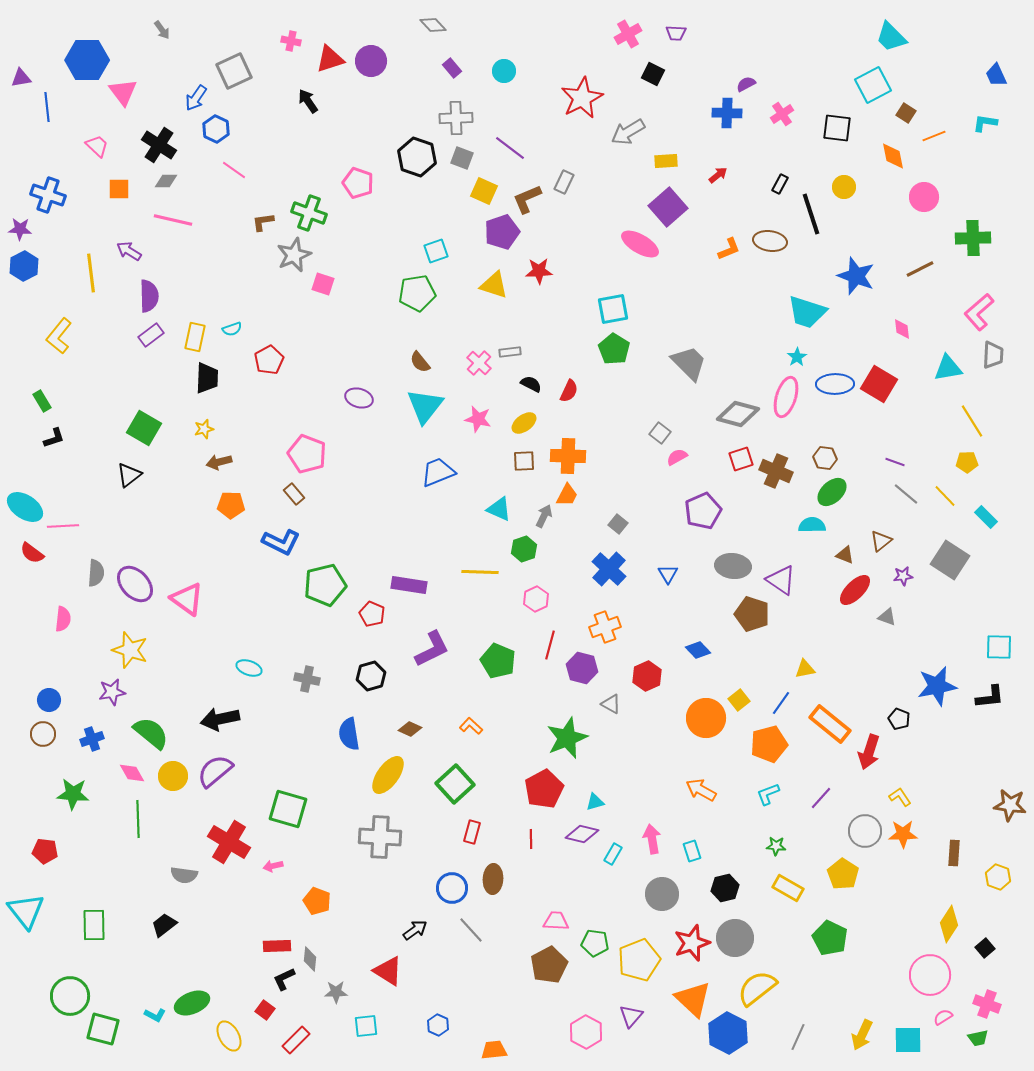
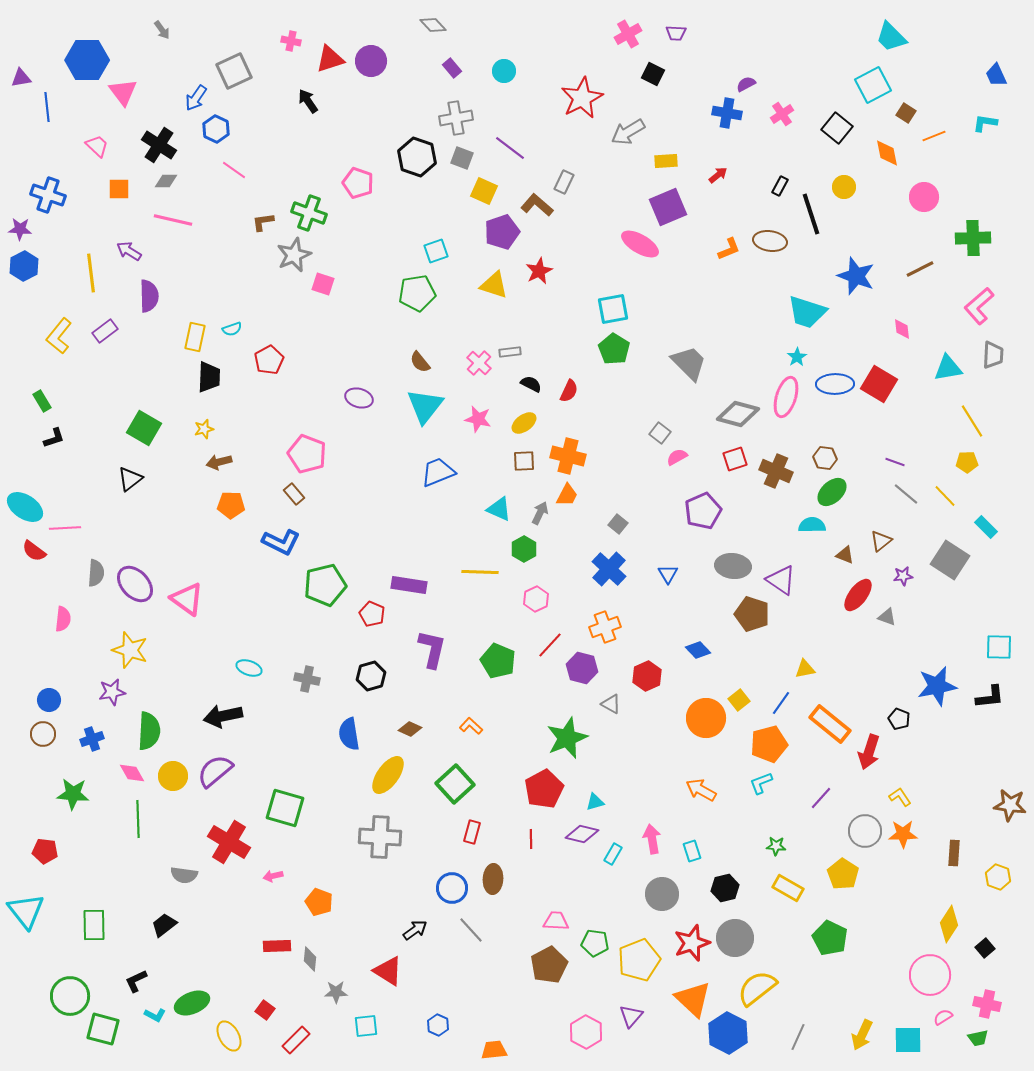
blue cross at (727, 113): rotated 8 degrees clockwise
gray cross at (456, 118): rotated 8 degrees counterclockwise
black square at (837, 128): rotated 32 degrees clockwise
orange diamond at (893, 156): moved 6 px left, 3 px up
black rectangle at (780, 184): moved 2 px down
brown L-shape at (527, 199): moved 10 px right, 6 px down; rotated 64 degrees clockwise
purple square at (668, 207): rotated 18 degrees clockwise
red star at (539, 271): rotated 24 degrees counterclockwise
pink L-shape at (979, 312): moved 6 px up
purple rectangle at (151, 335): moved 46 px left, 4 px up
black trapezoid at (207, 378): moved 2 px right, 1 px up
orange cross at (568, 456): rotated 12 degrees clockwise
red square at (741, 459): moved 6 px left
black triangle at (129, 475): moved 1 px right, 4 px down
gray arrow at (544, 516): moved 4 px left, 3 px up
cyan rectangle at (986, 517): moved 10 px down
pink line at (63, 526): moved 2 px right, 2 px down
green hexagon at (524, 549): rotated 10 degrees counterclockwise
red semicircle at (32, 553): moved 2 px right, 2 px up
red ellipse at (855, 590): moved 3 px right, 5 px down; rotated 8 degrees counterclockwise
red line at (550, 645): rotated 28 degrees clockwise
purple L-shape at (432, 649): rotated 51 degrees counterclockwise
black arrow at (220, 719): moved 3 px right, 3 px up
green semicircle at (151, 733): moved 2 px left, 2 px up; rotated 54 degrees clockwise
cyan L-shape at (768, 794): moved 7 px left, 11 px up
green square at (288, 809): moved 3 px left, 1 px up
pink arrow at (273, 866): moved 10 px down
orange pentagon at (317, 901): moved 2 px right, 1 px down
black L-shape at (284, 979): moved 148 px left, 2 px down
pink cross at (987, 1004): rotated 8 degrees counterclockwise
